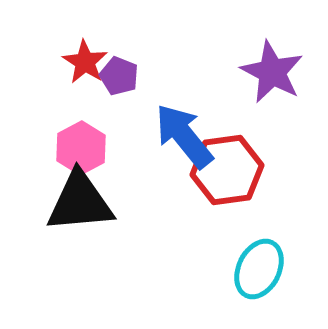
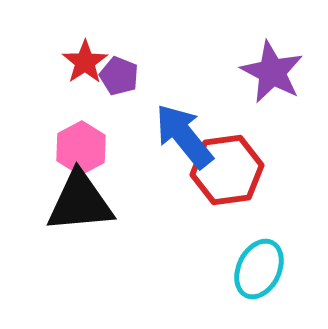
red star: rotated 6 degrees clockwise
